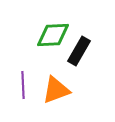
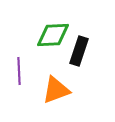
black rectangle: rotated 12 degrees counterclockwise
purple line: moved 4 px left, 14 px up
